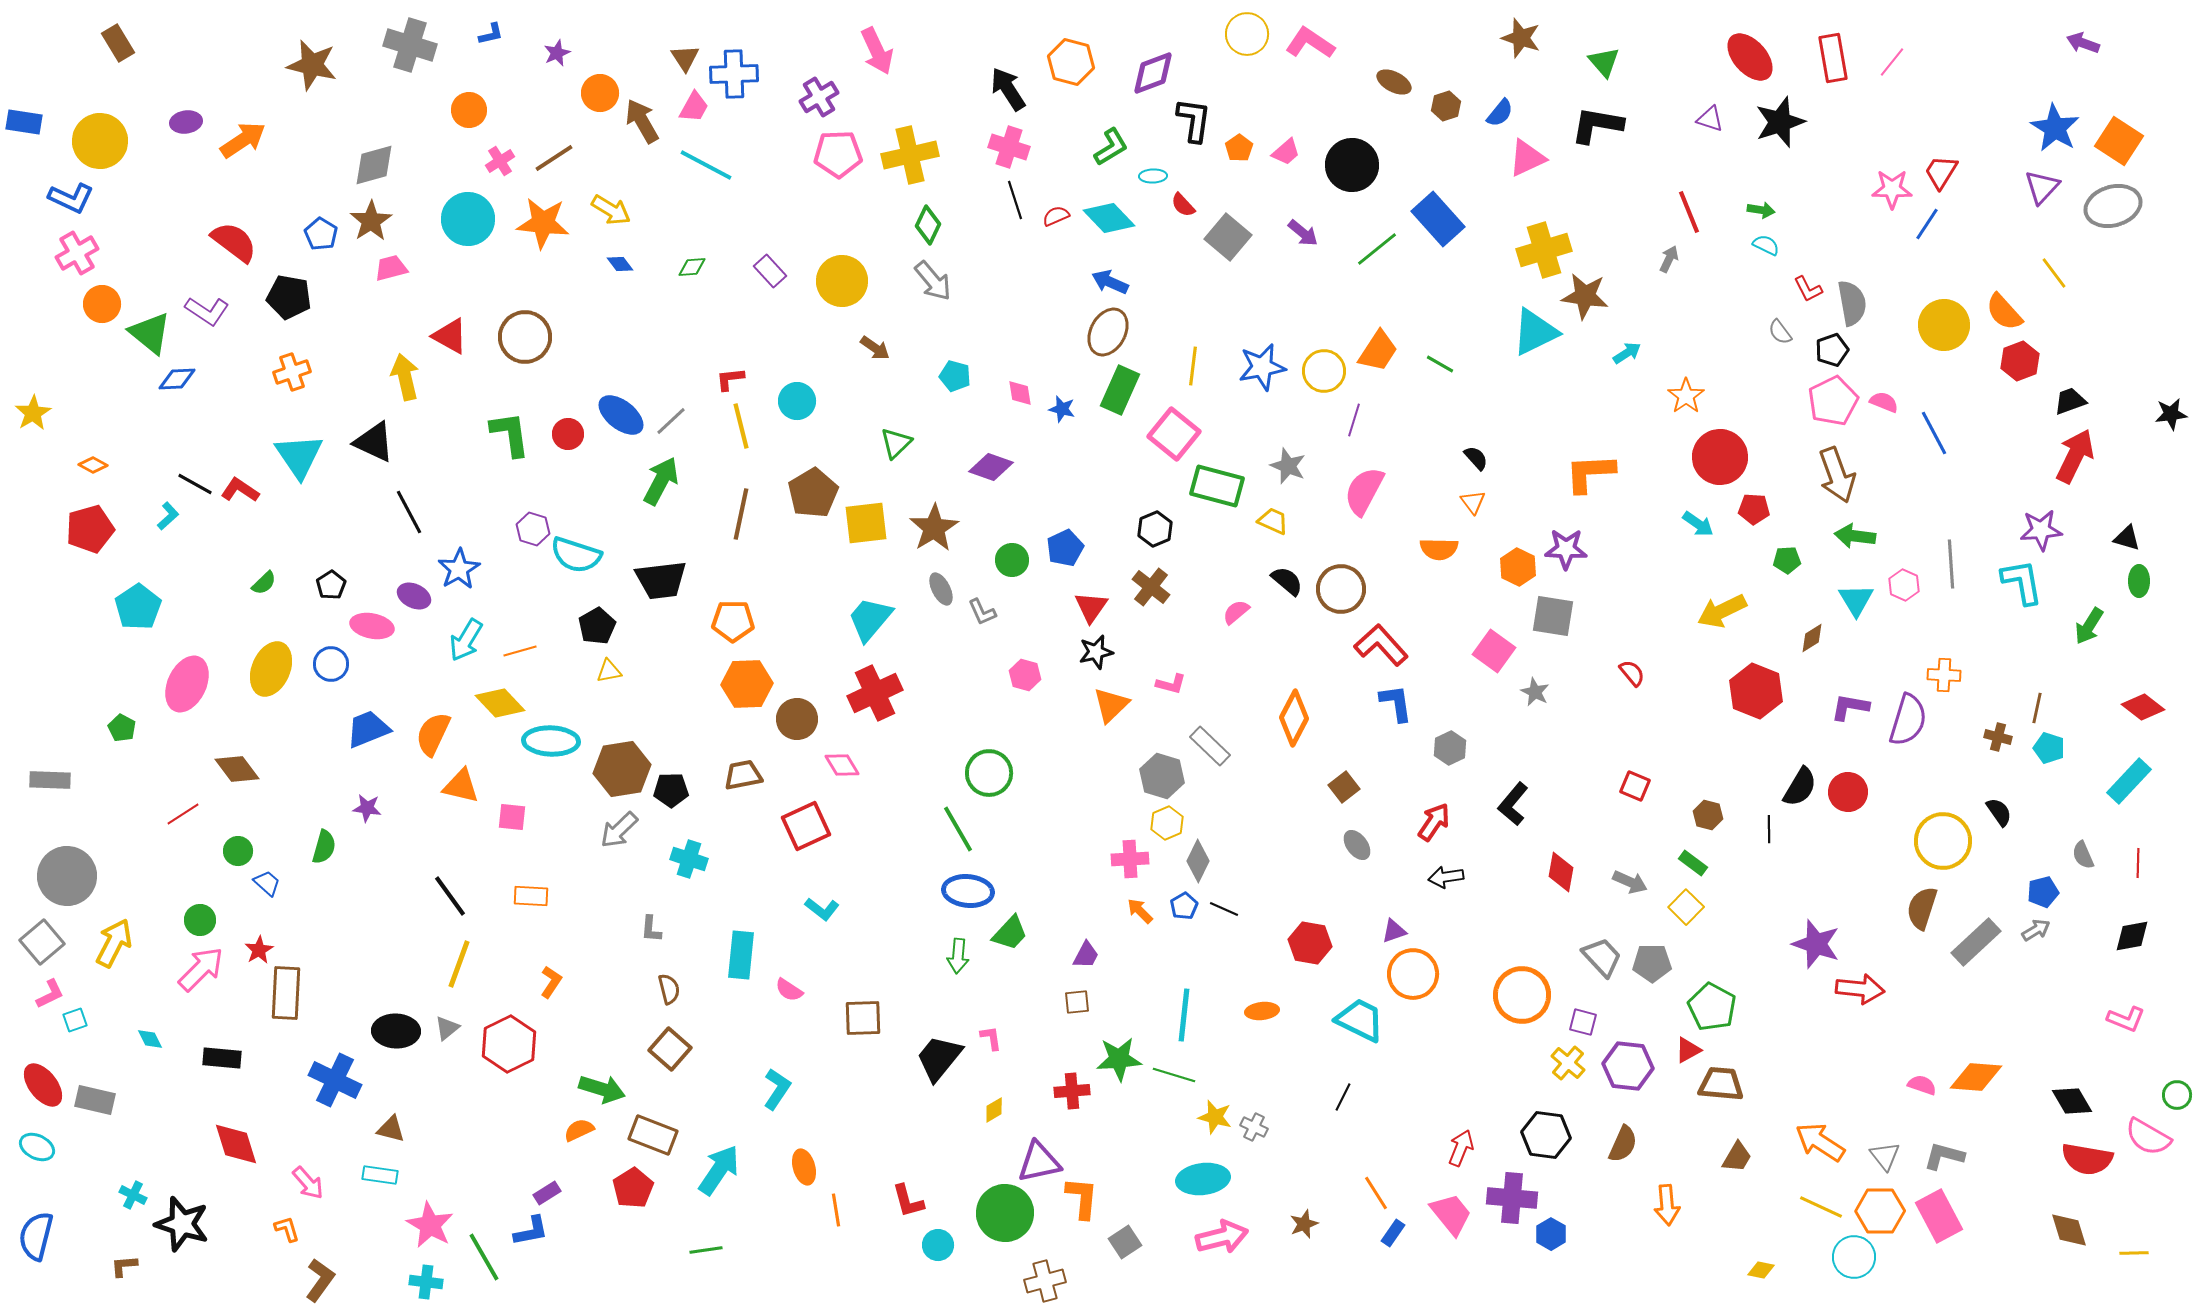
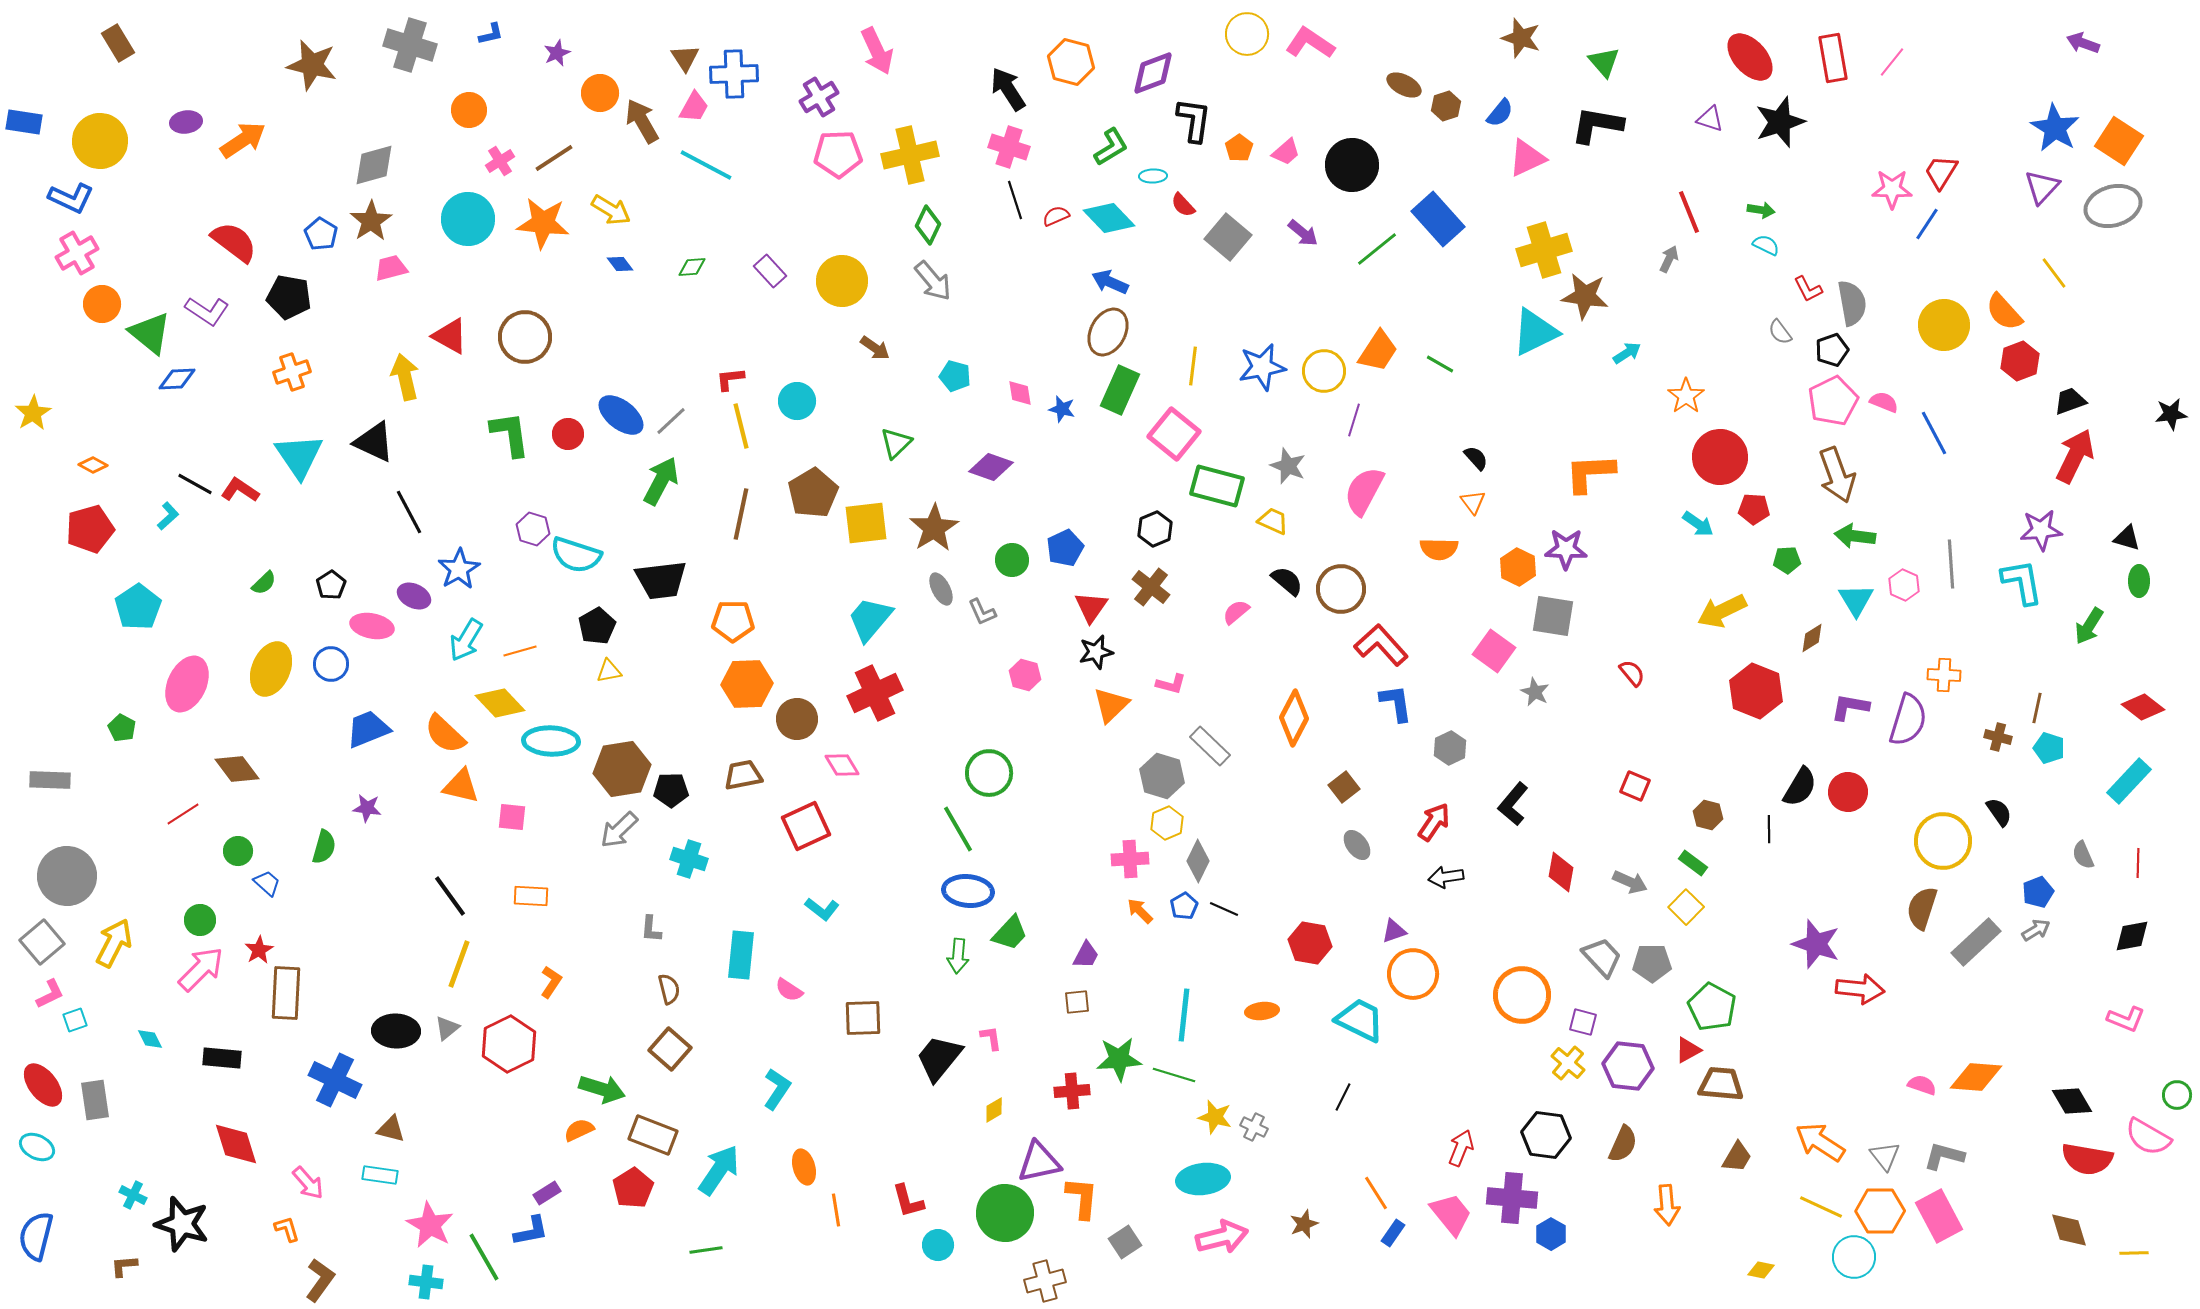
brown ellipse at (1394, 82): moved 10 px right, 3 px down
orange semicircle at (433, 734): moved 12 px right; rotated 72 degrees counterclockwise
blue pentagon at (2043, 892): moved 5 px left; rotated 8 degrees counterclockwise
gray rectangle at (95, 1100): rotated 69 degrees clockwise
